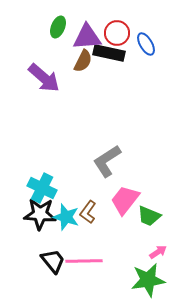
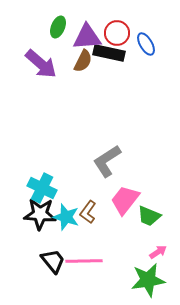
purple arrow: moved 3 px left, 14 px up
